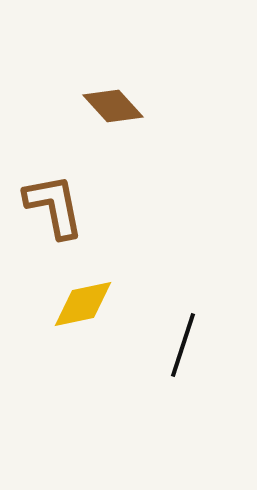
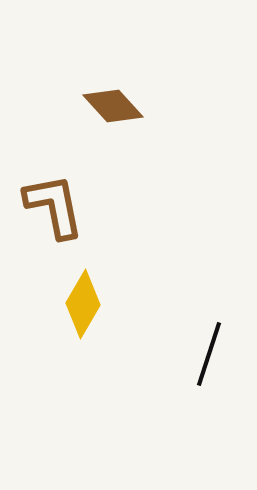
yellow diamond: rotated 48 degrees counterclockwise
black line: moved 26 px right, 9 px down
